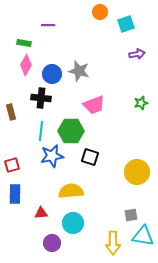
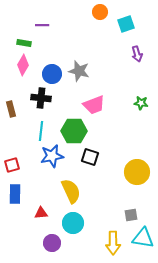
purple line: moved 6 px left
purple arrow: rotated 84 degrees clockwise
pink diamond: moved 3 px left
green star: rotated 24 degrees clockwise
brown rectangle: moved 3 px up
green hexagon: moved 3 px right
yellow semicircle: rotated 70 degrees clockwise
cyan triangle: moved 2 px down
